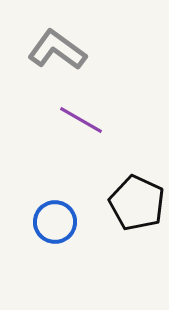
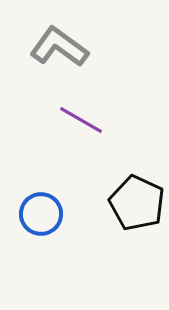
gray L-shape: moved 2 px right, 3 px up
blue circle: moved 14 px left, 8 px up
